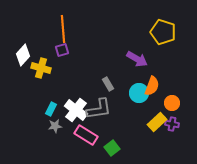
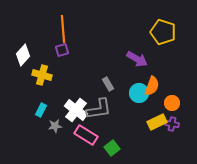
yellow cross: moved 1 px right, 7 px down
cyan rectangle: moved 10 px left, 1 px down
yellow rectangle: rotated 18 degrees clockwise
